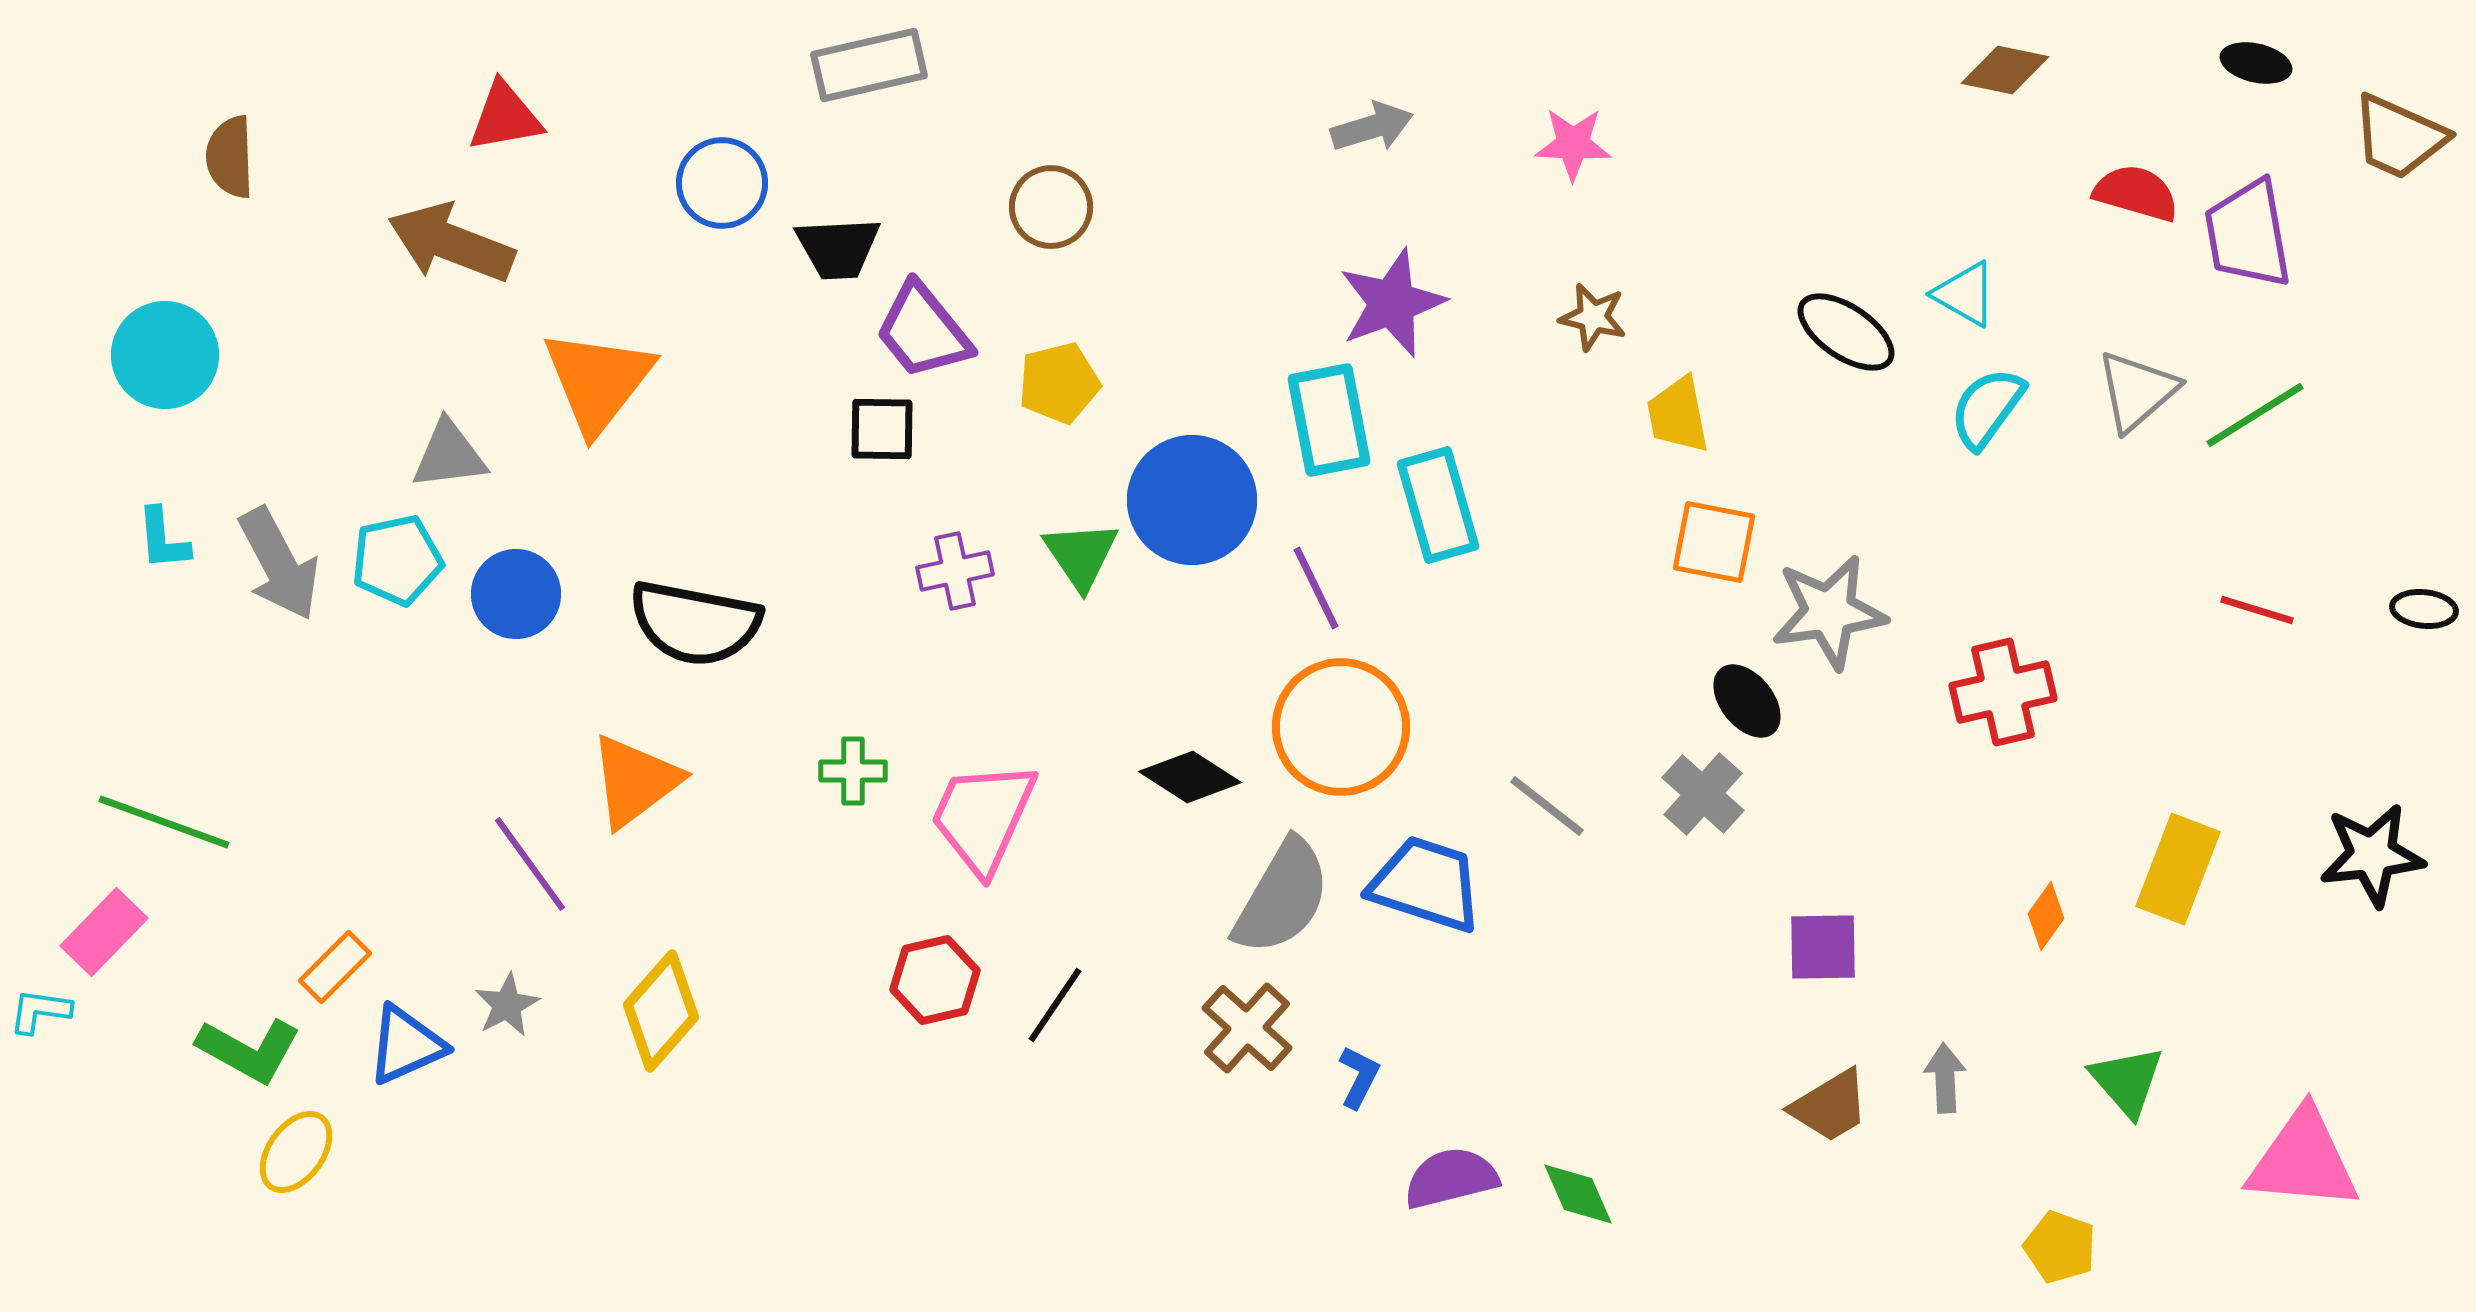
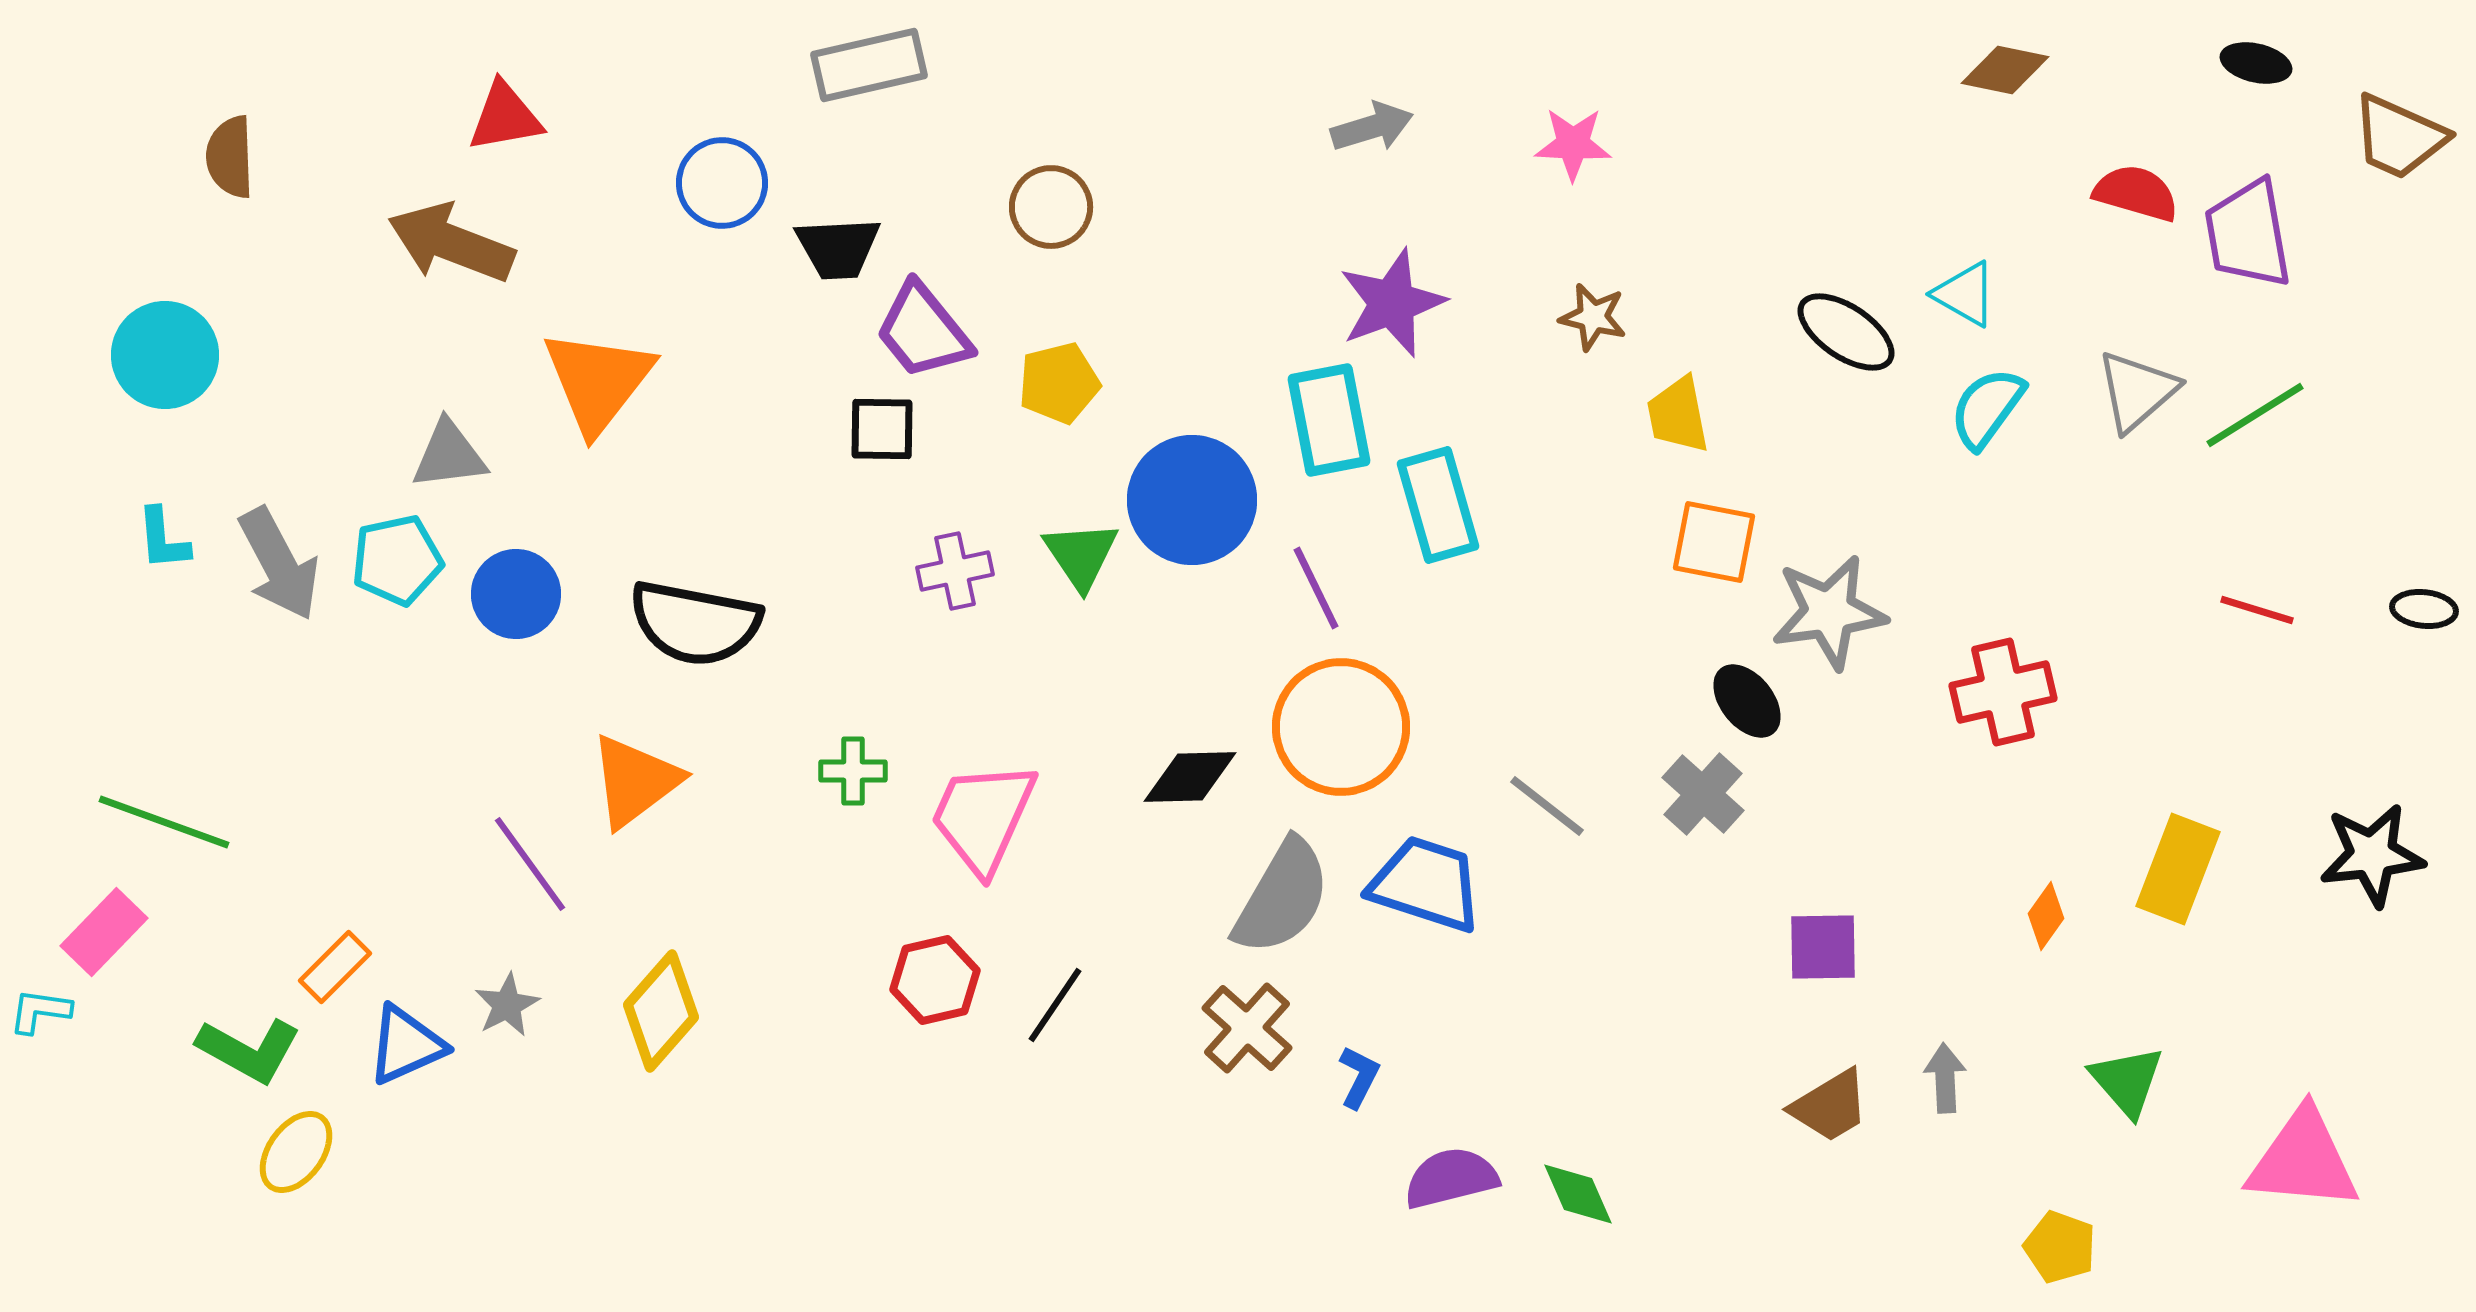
black diamond at (1190, 777): rotated 34 degrees counterclockwise
